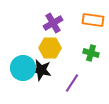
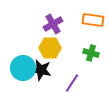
purple cross: moved 1 px down
